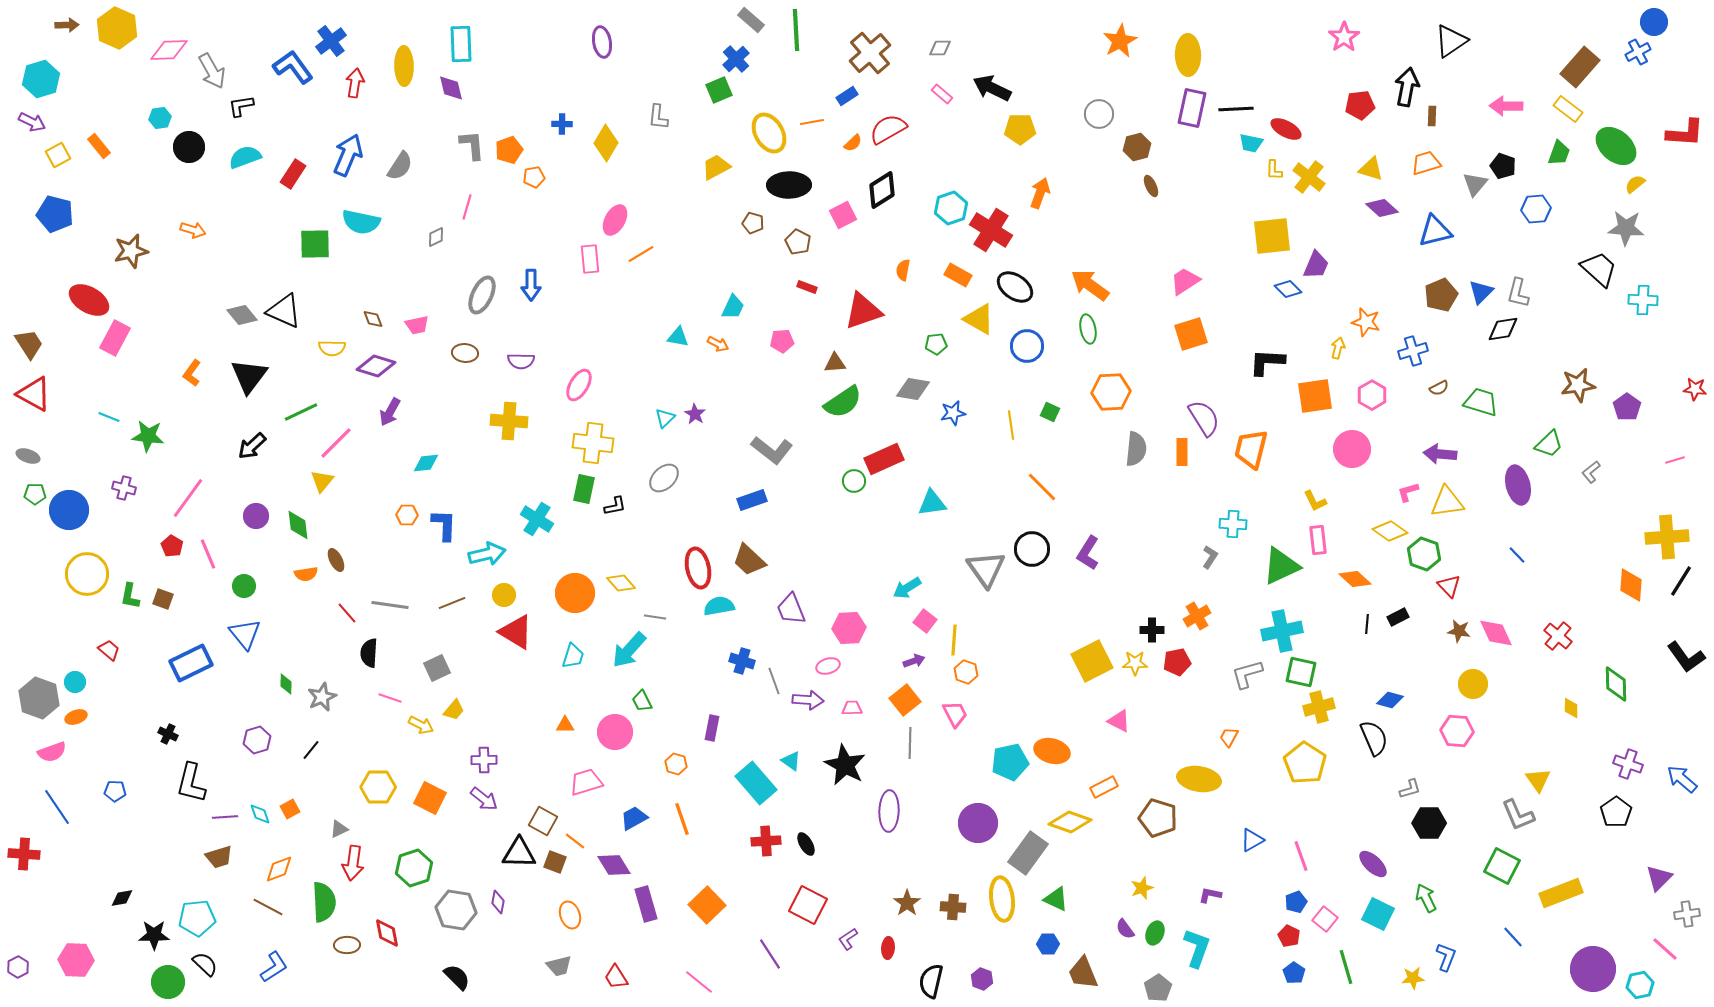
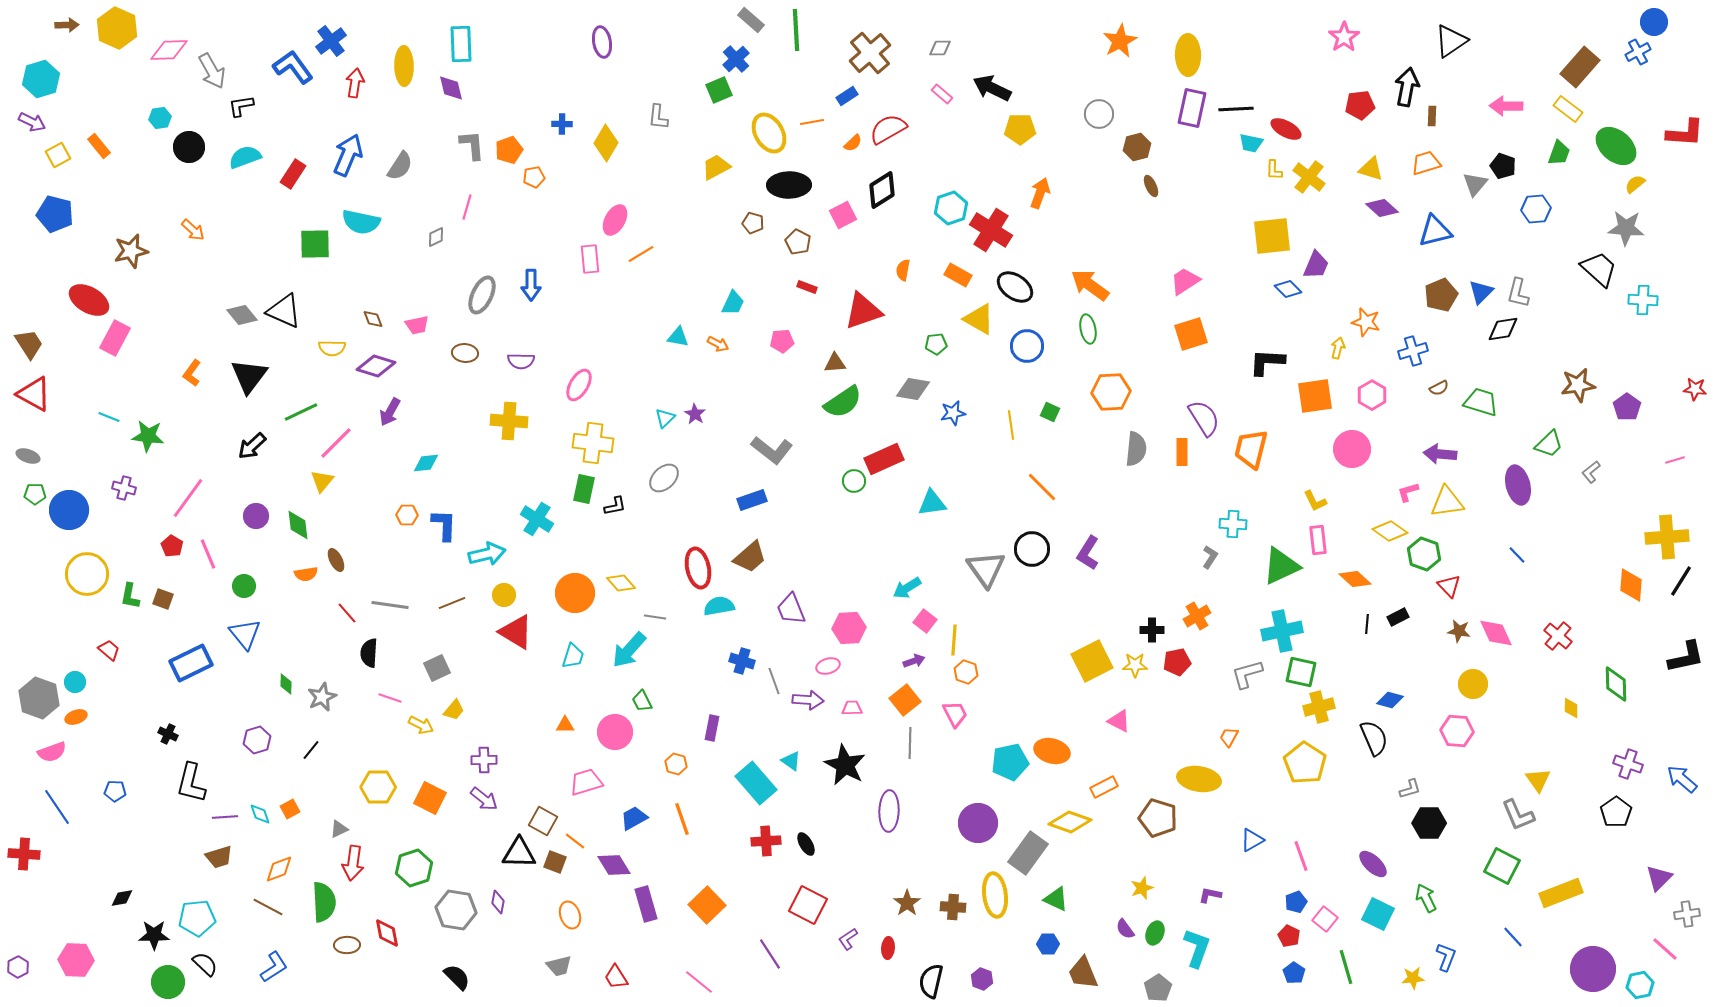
orange arrow at (193, 230): rotated 25 degrees clockwise
cyan trapezoid at (733, 307): moved 4 px up
brown trapezoid at (749, 560): moved 1 px right, 3 px up; rotated 84 degrees counterclockwise
black L-shape at (1686, 657): rotated 66 degrees counterclockwise
yellow star at (1135, 663): moved 2 px down
yellow ellipse at (1002, 899): moved 7 px left, 4 px up
